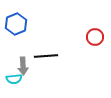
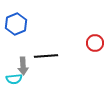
red circle: moved 6 px down
